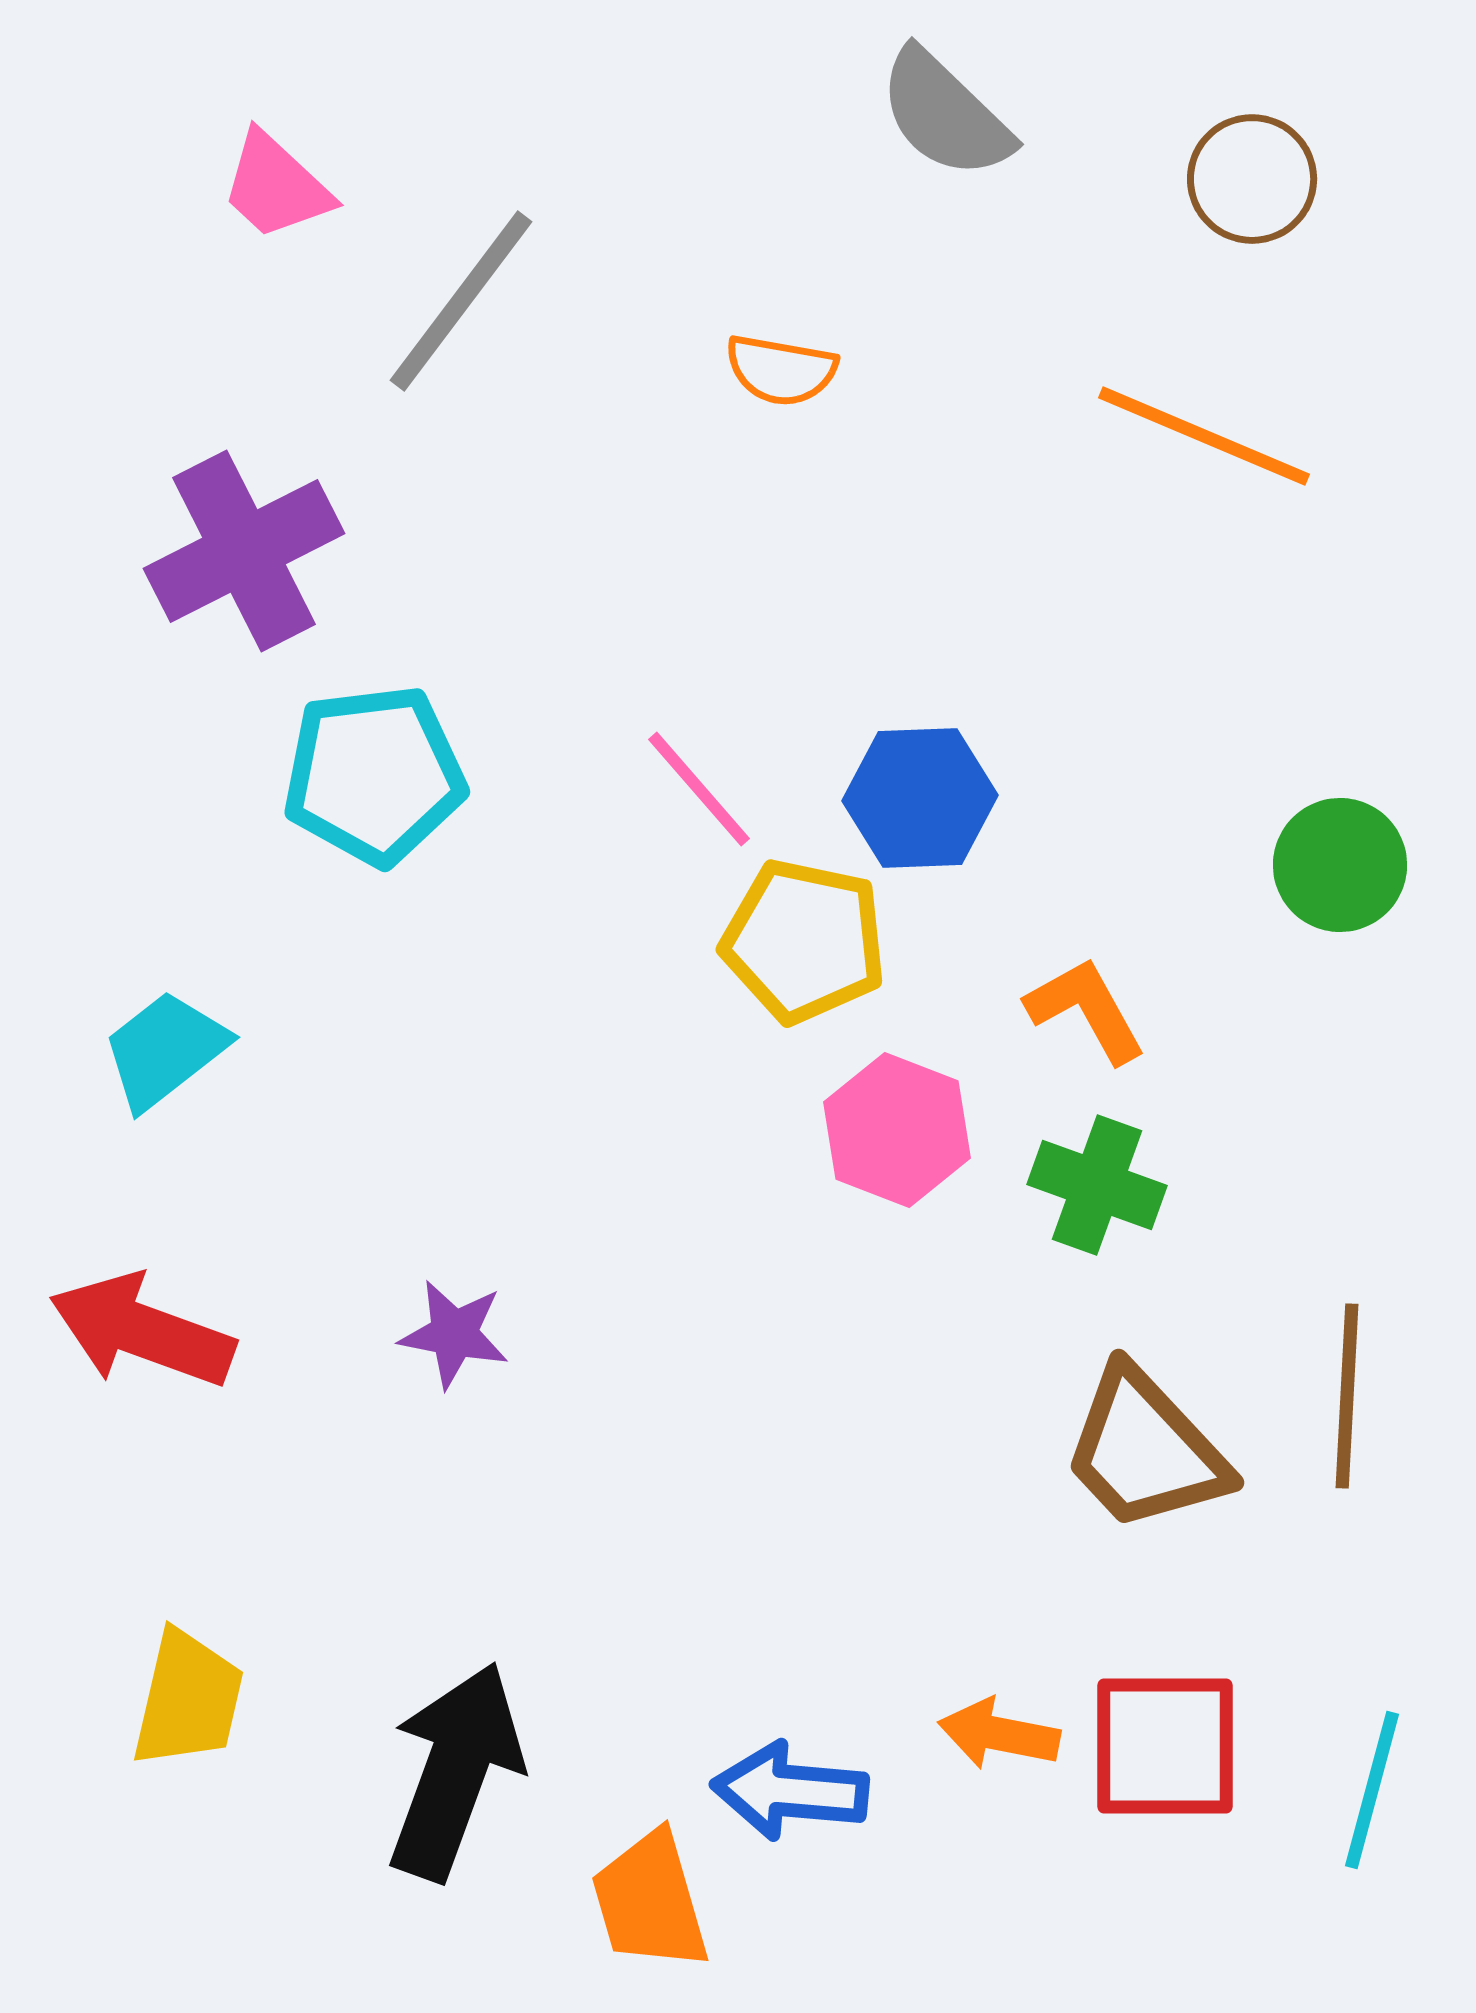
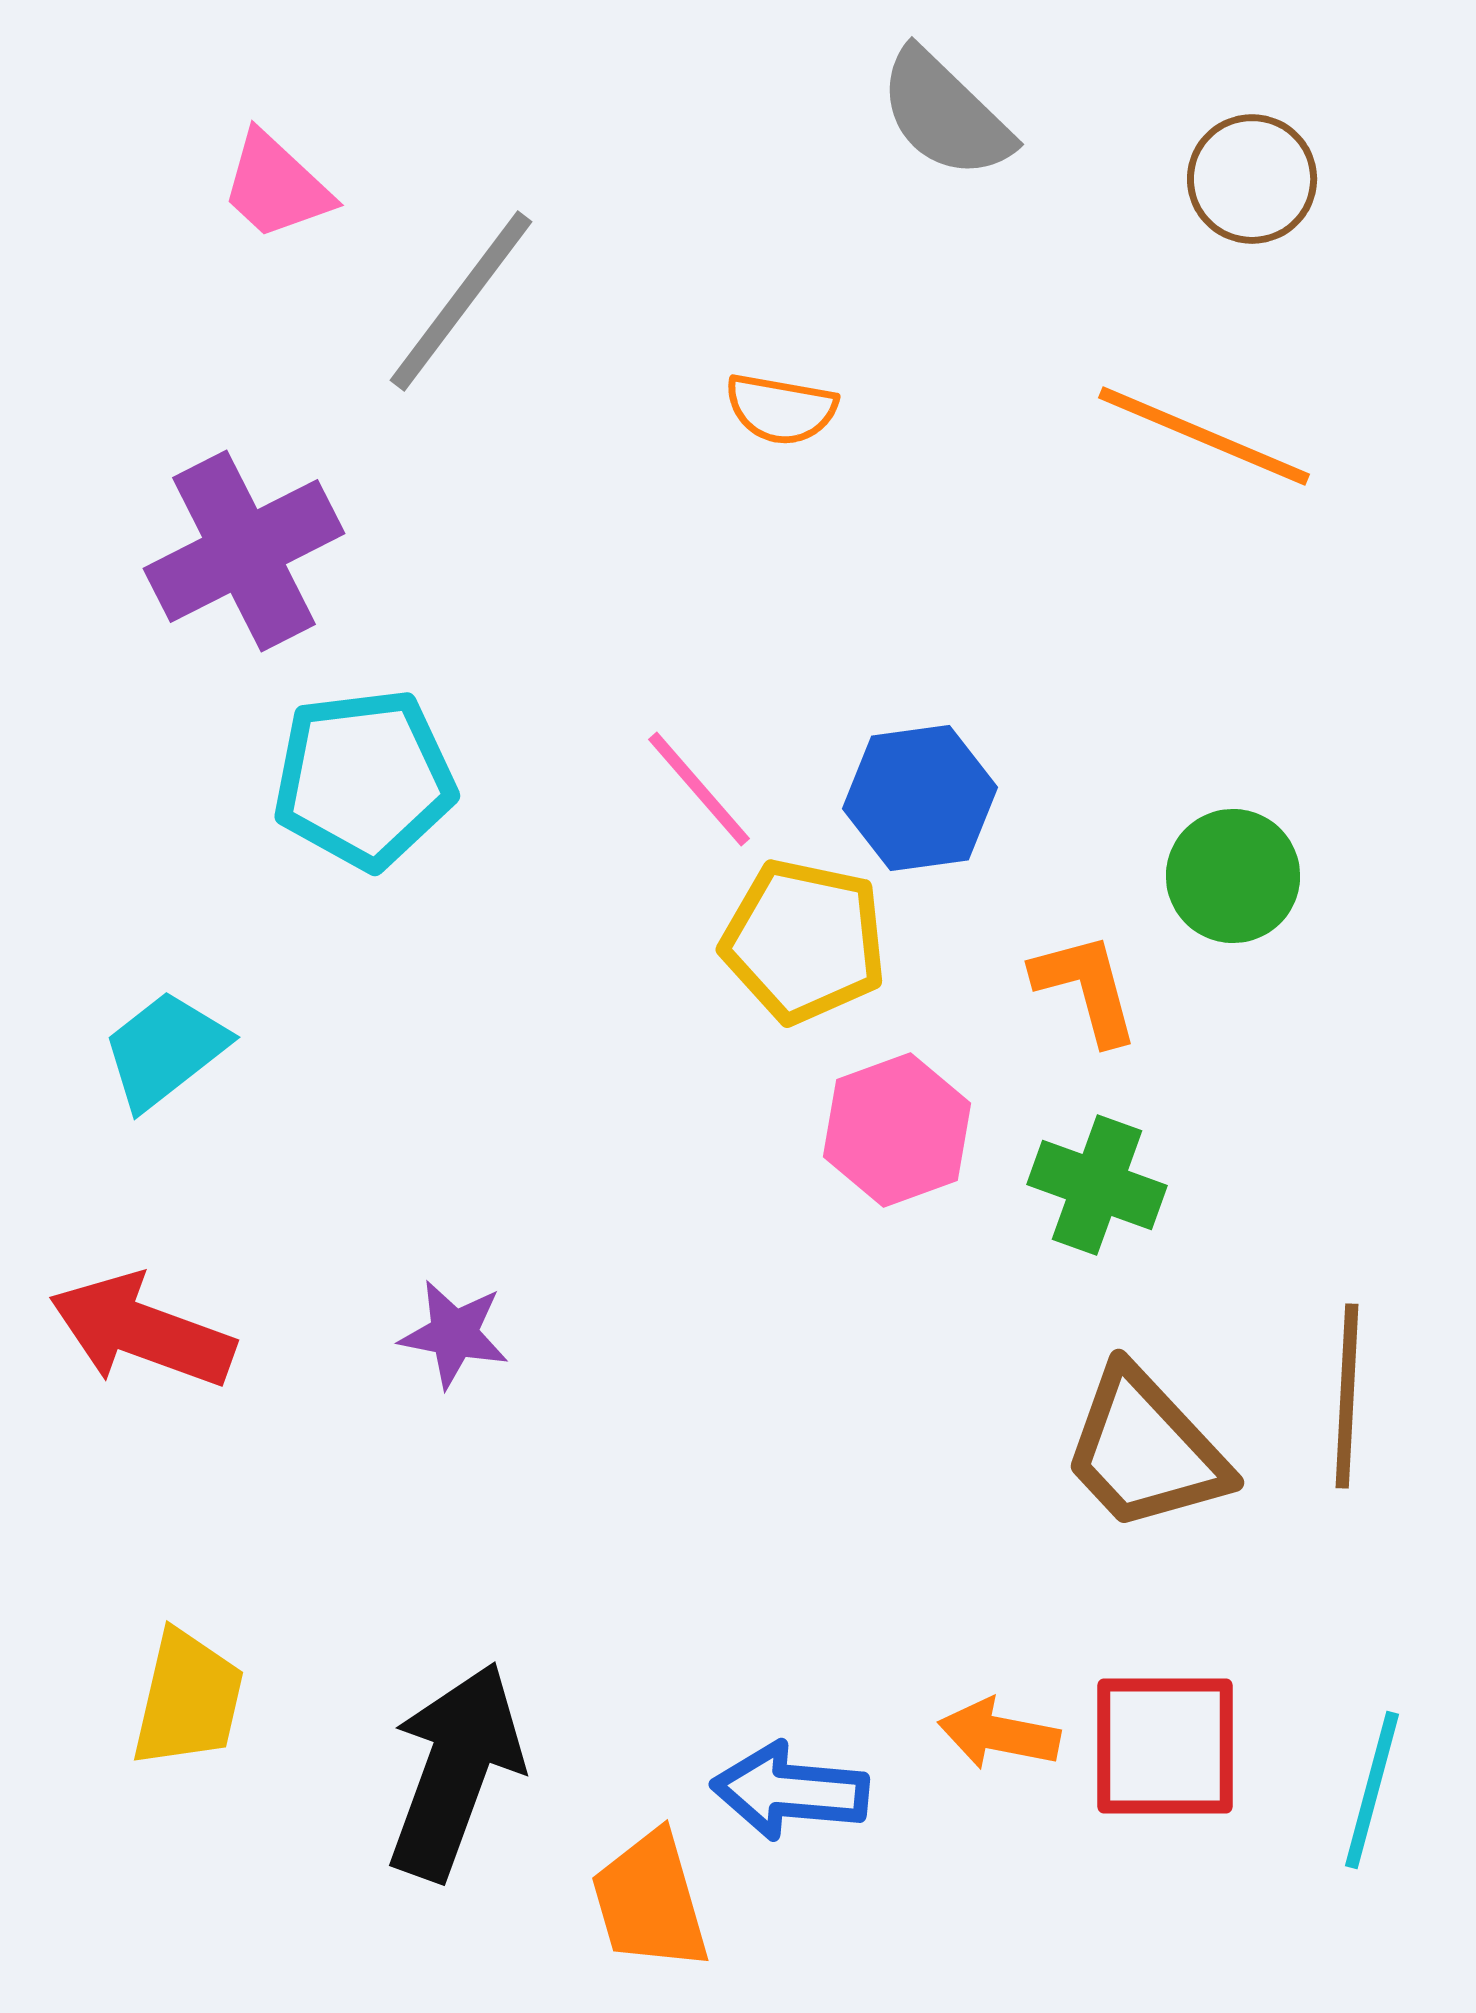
orange semicircle: moved 39 px down
cyan pentagon: moved 10 px left, 4 px down
blue hexagon: rotated 6 degrees counterclockwise
green circle: moved 107 px left, 11 px down
orange L-shape: moved 22 px up; rotated 14 degrees clockwise
pink hexagon: rotated 19 degrees clockwise
